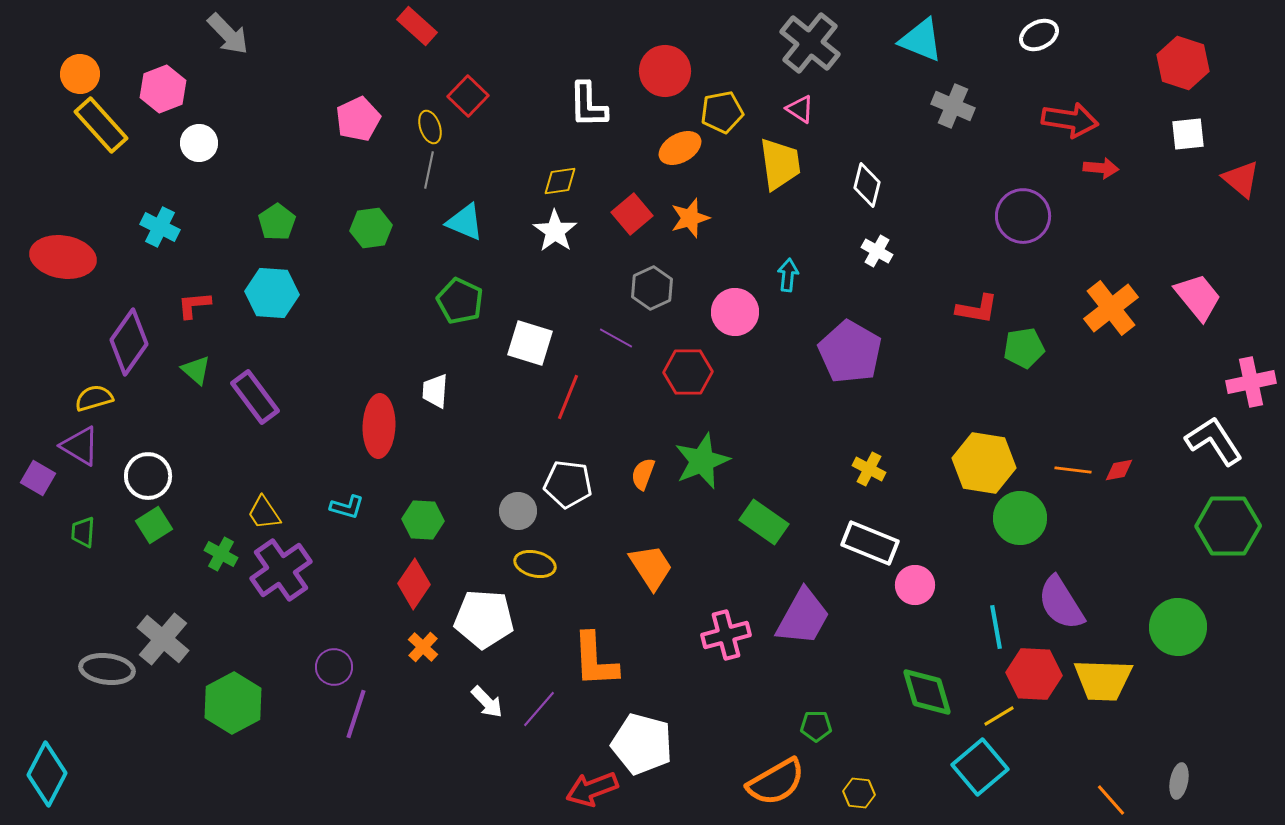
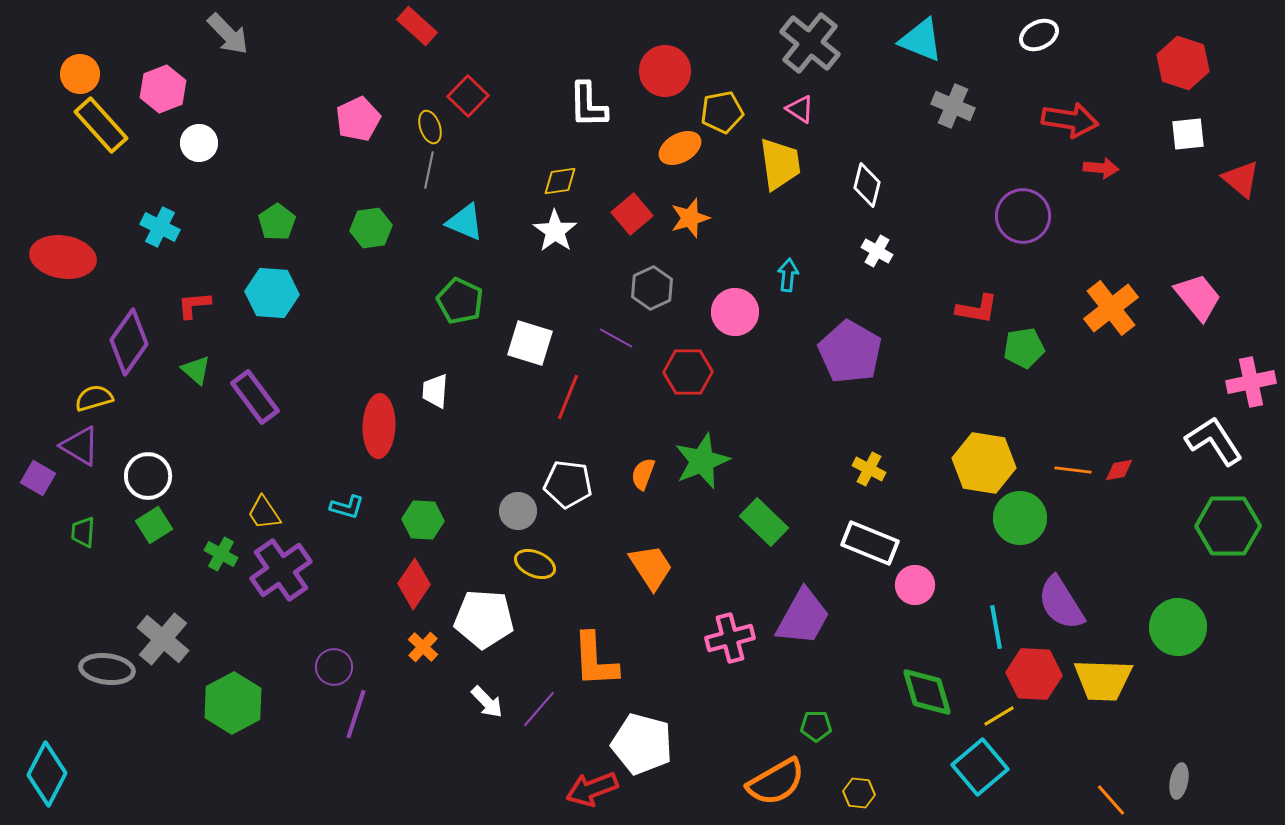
green rectangle at (764, 522): rotated 9 degrees clockwise
yellow ellipse at (535, 564): rotated 9 degrees clockwise
pink cross at (726, 635): moved 4 px right, 3 px down
